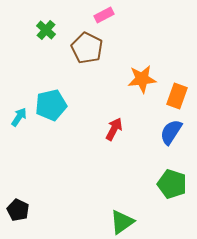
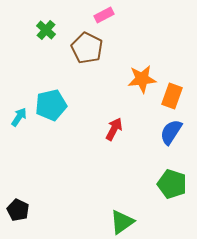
orange rectangle: moved 5 px left
